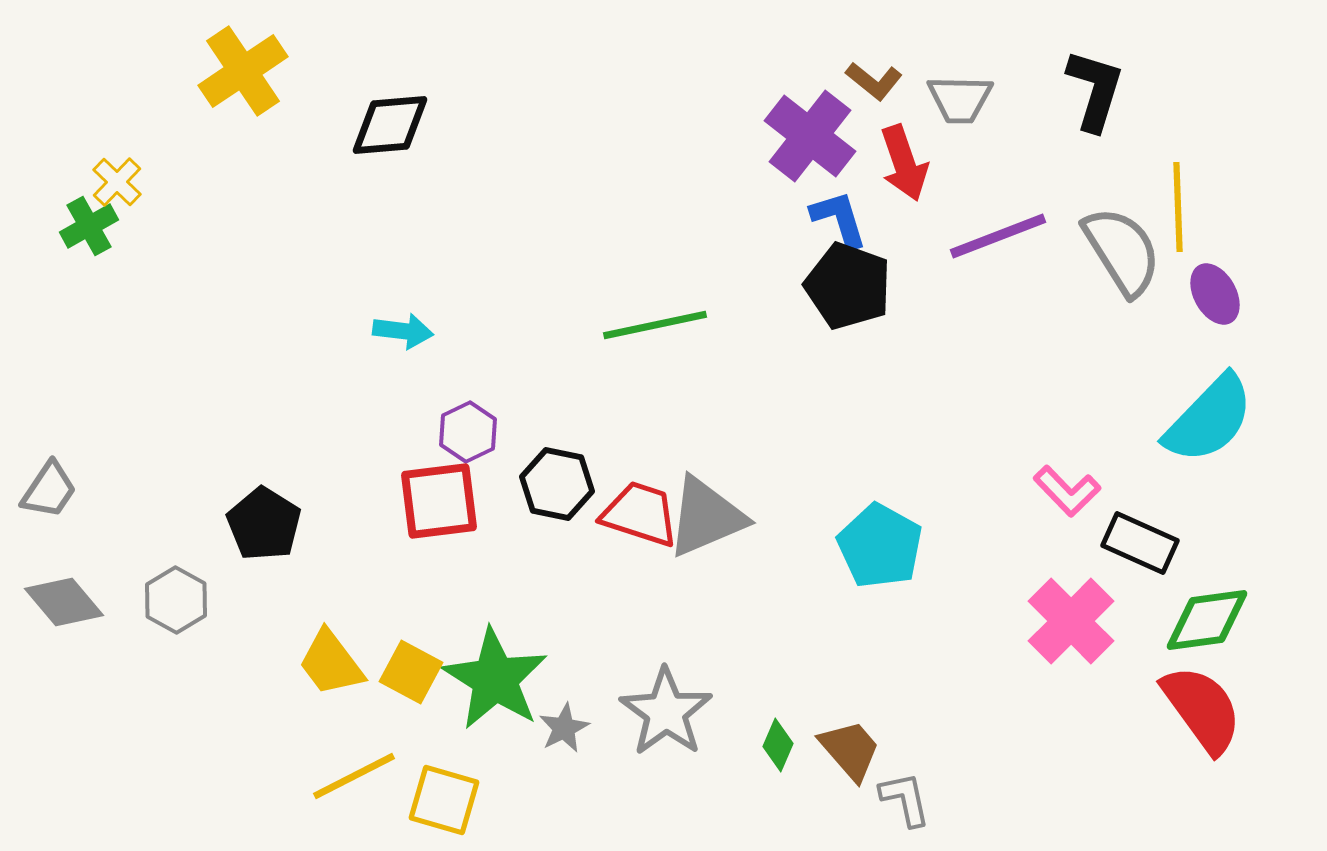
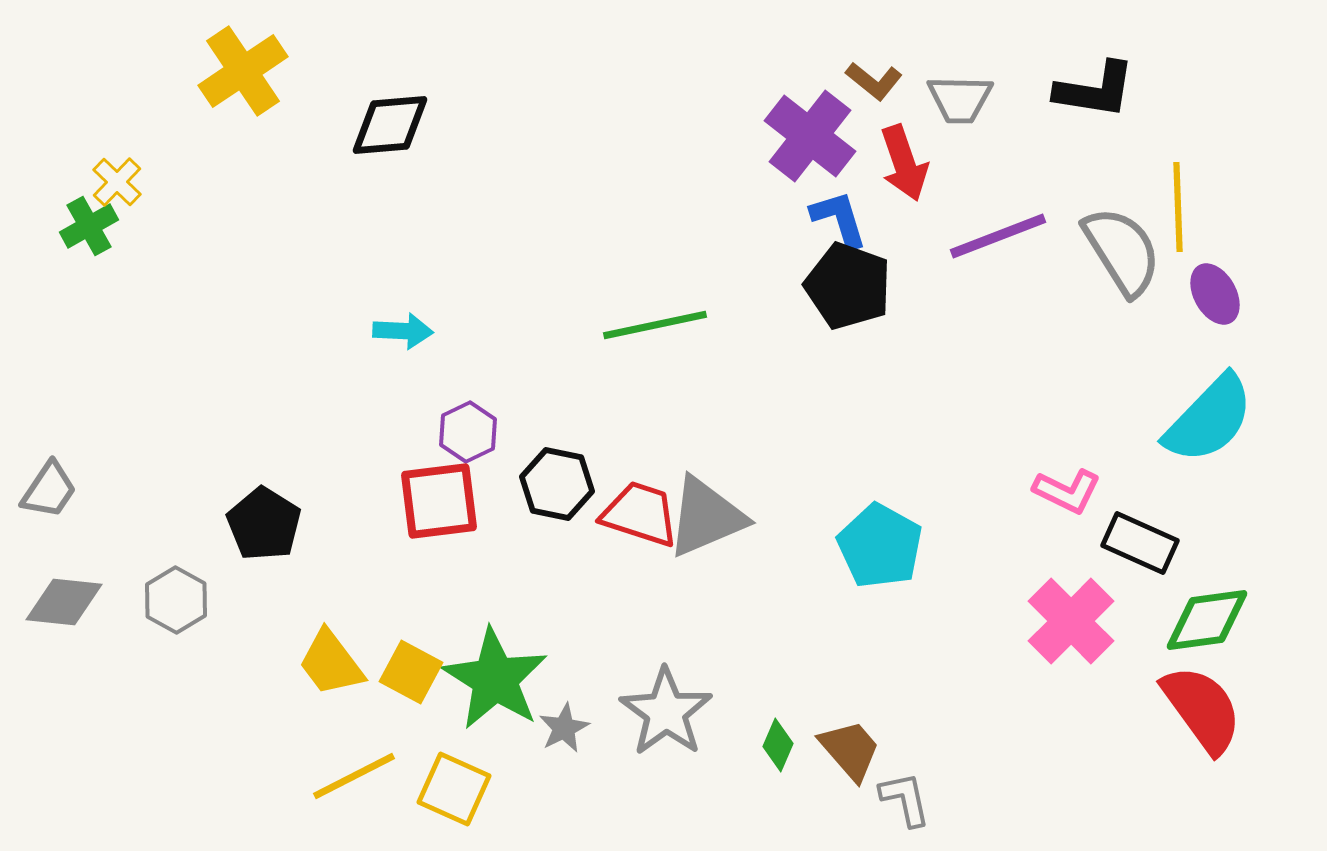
black L-shape at (1095, 90): rotated 82 degrees clockwise
cyan arrow at (403, 331): rotated 4 degrees counterclockwise
pink L-shape at (1067, 491): rotated 20 degrees counterclockwise
gray diamond at (64, 602): rotated 44 degrees counterclockwise
yellow square at (444, 800): moved 10 px right, 11 px up; rotated 8 degrees clockwise
